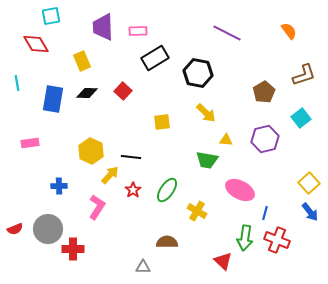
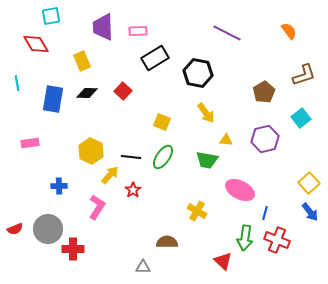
yellow arrow at (206, 113): rotated 10 degrees clockwise
yellow square at (162, 122): rotated 30 degrees clockwise
green ellipse at (167, 190): moved 4 px left, 33 px up
